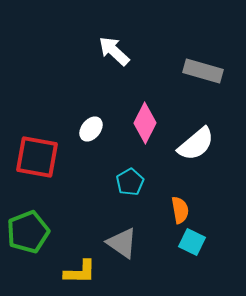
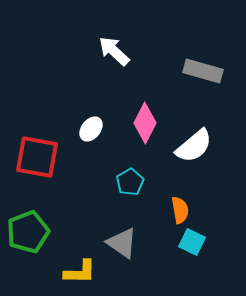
white semicircle: moved 2 px left, 2 px down
